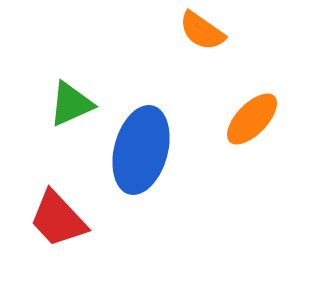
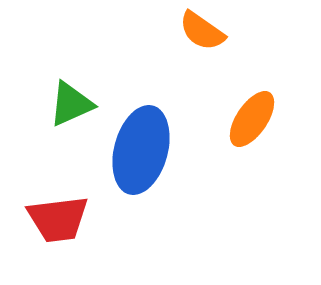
orange ellipse: rotated 10 degrees counterclockwise
red trapezoid: rotated 54 degrees counterclockwise
